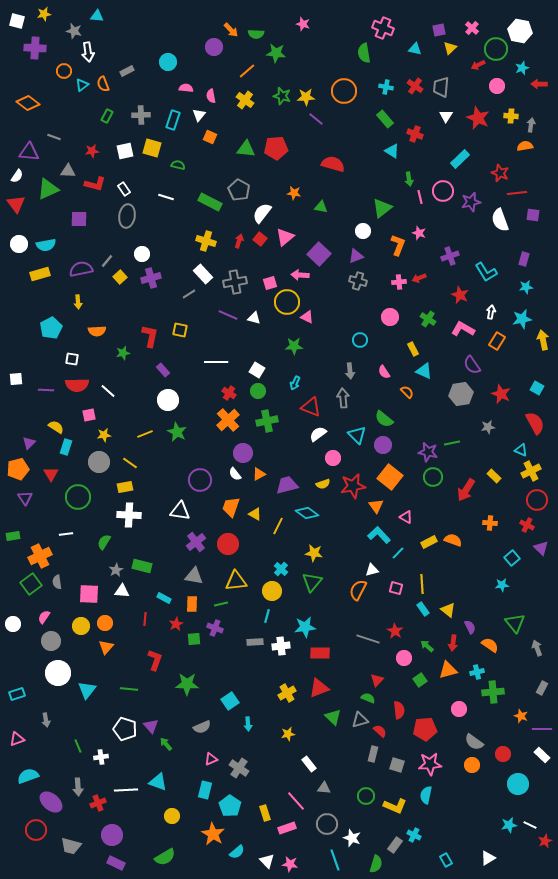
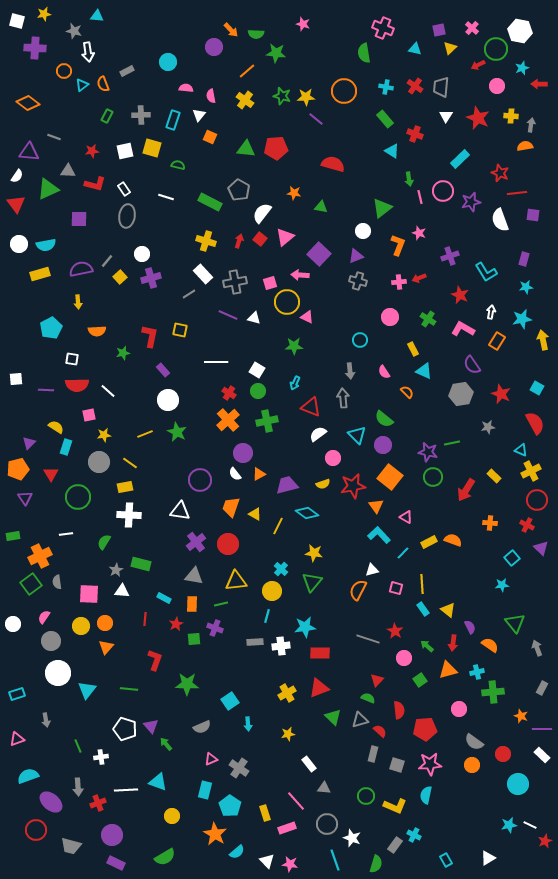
cyan line at (398, 553): moved 5 px right
green rectangle at (142, 566): moved 1 px left, 2 px up
orange star at (213, 834): moved 2 px right
